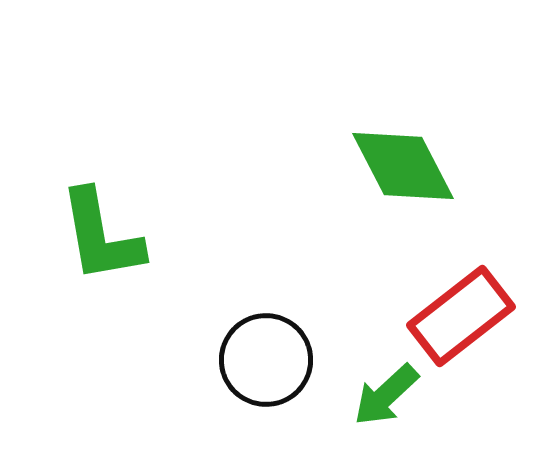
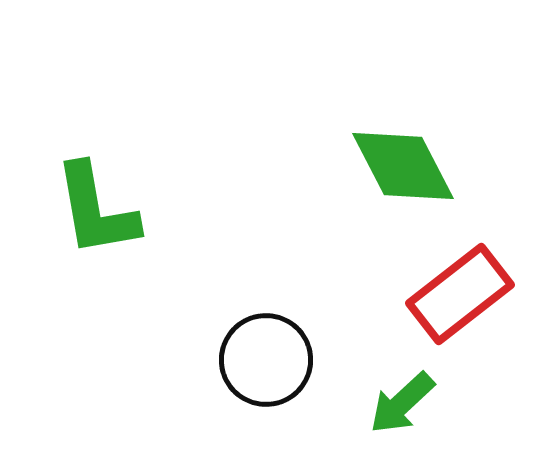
green L-shape: moved 5 px left, 26 px up
red rectangle: moved 1 px left, 22 px up
green arrow: moved 16 px right, 8 px down
